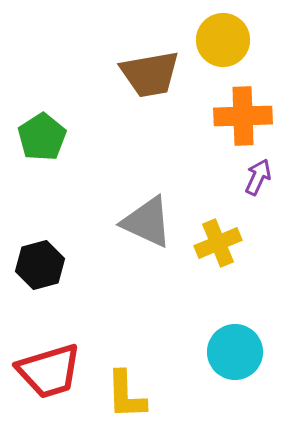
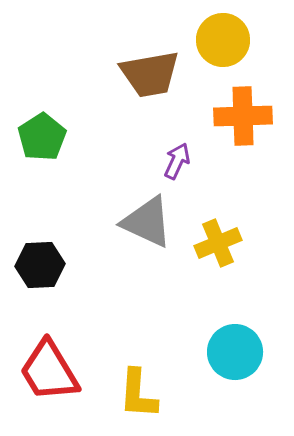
purple arrow: moved 81 px left, 16 px up
black hexagon: rotated 12 degrees clockwise
red trapezoid: rotated 76 degrees clockwise
yellow L-shape: moved 12 px right, 1 px up; rotated 6 degrees clockwise
